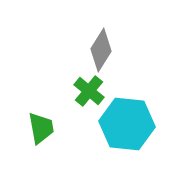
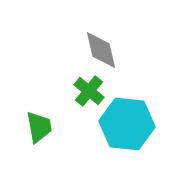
gray diamond: rotated 45 degrees counterclockwise
green trapezoid: moved 2 px left, 1 px up
